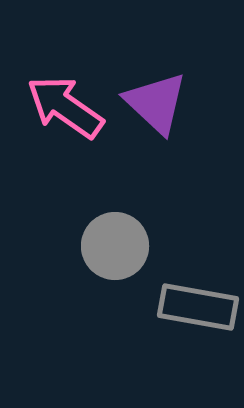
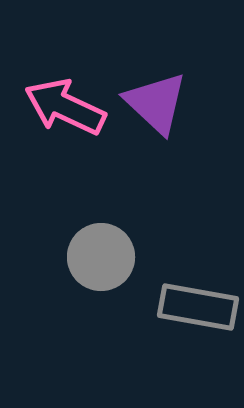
pink arrow: rotated 10 degrees counterclockwise
gray circle: moved 14 px left, 11 px down
